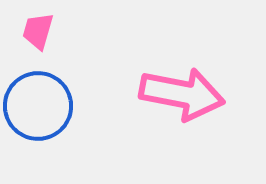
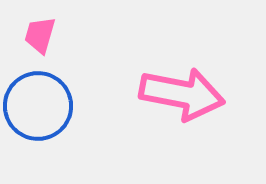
pink trapezoid: moved 2 px right, 4 px down
